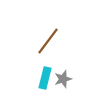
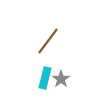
gray star: moved 2 px left; rotated 18 degrees counterclockwise
